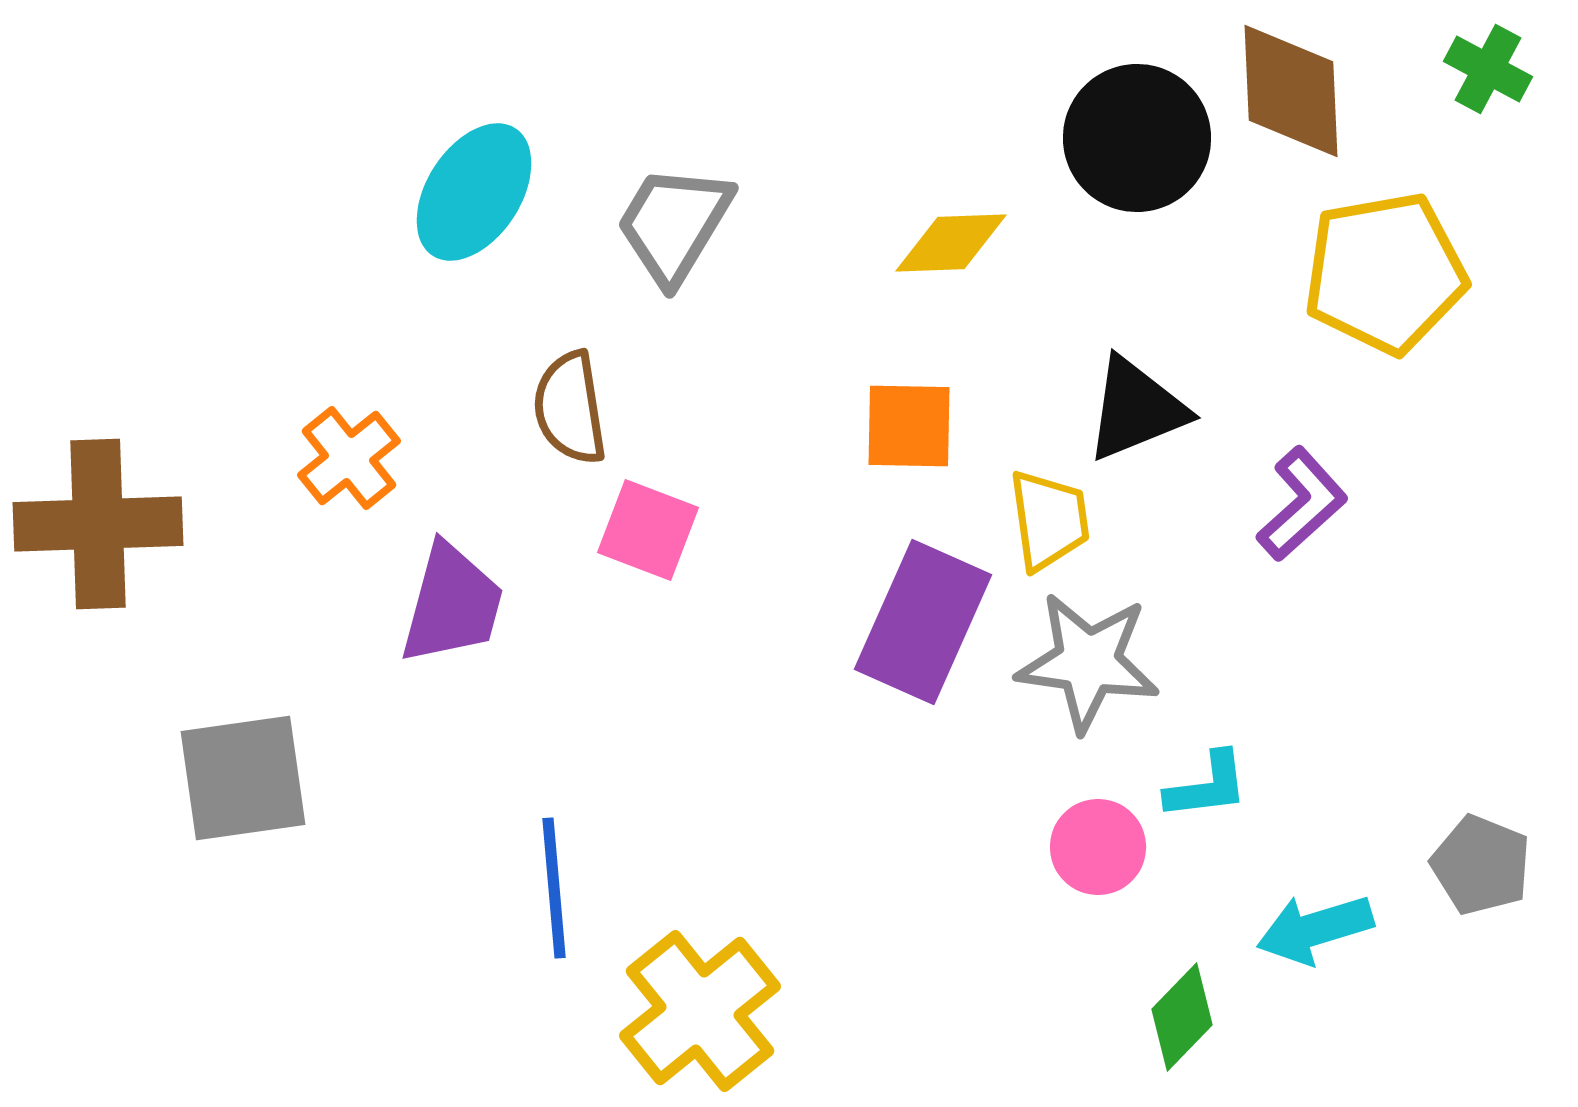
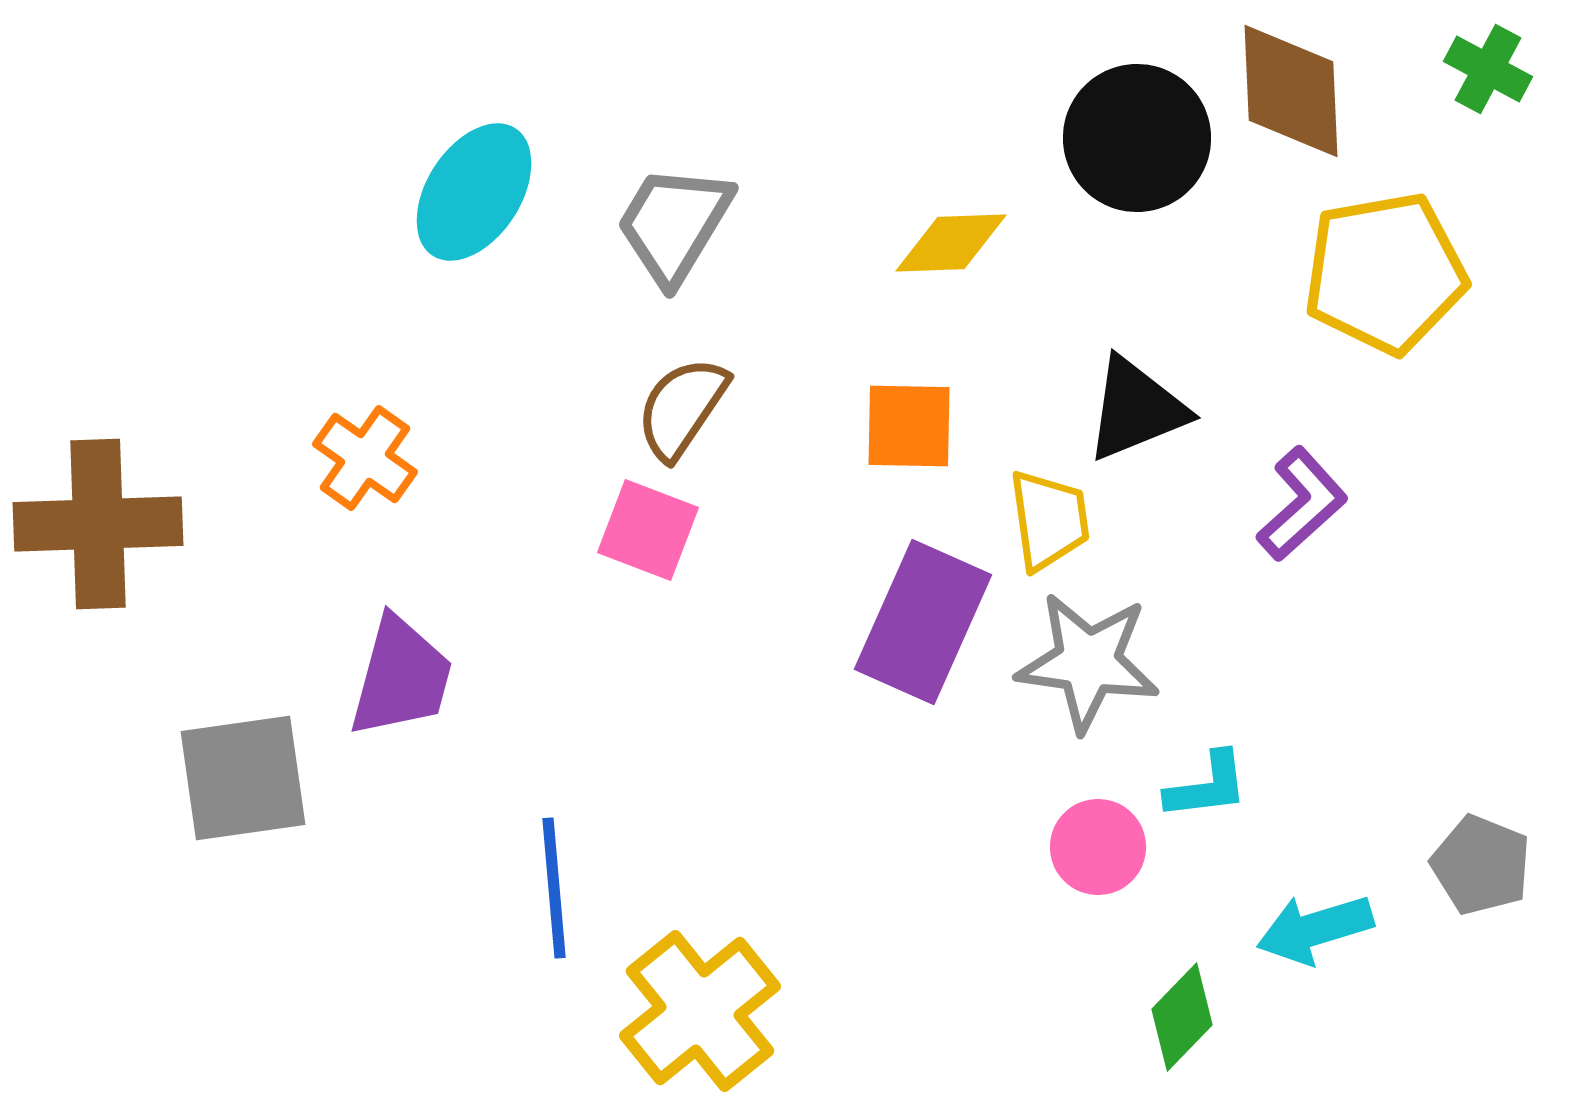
brown semicircle: moved 112 px right; rotated 43 degrees clockwise
orange cross: moved 16 px right; rotated 16 degrees counterclockwise
purple trapezoid: moved 51 px left, 73 px down
